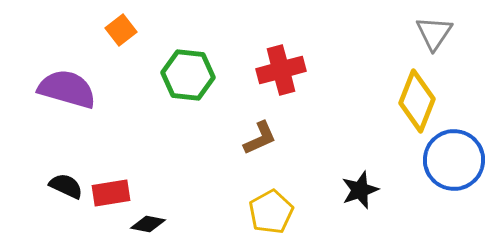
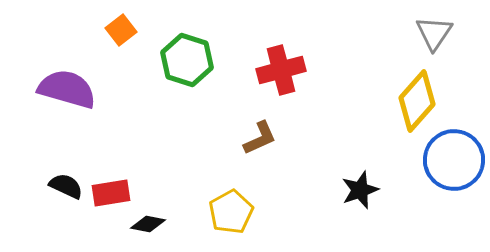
green hexagon: moved 1 px left, 15 px up; rotated 12 degrees clockwise
yellow diamond: rotated 20 degrees clockwise
yellow pentagon: moved 40 px left
